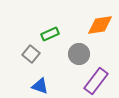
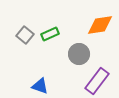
gray square: moved 6 px left, 19 px up
purple rectangle: moved 1 px right
